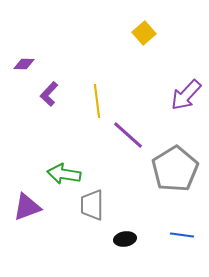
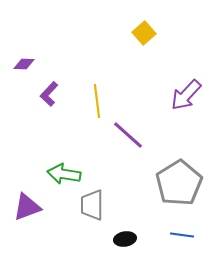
gray pentagon: moved 4 px right, 14 px down
